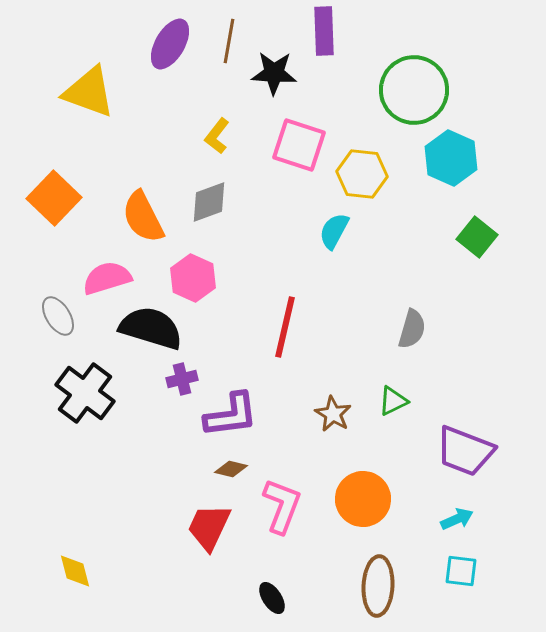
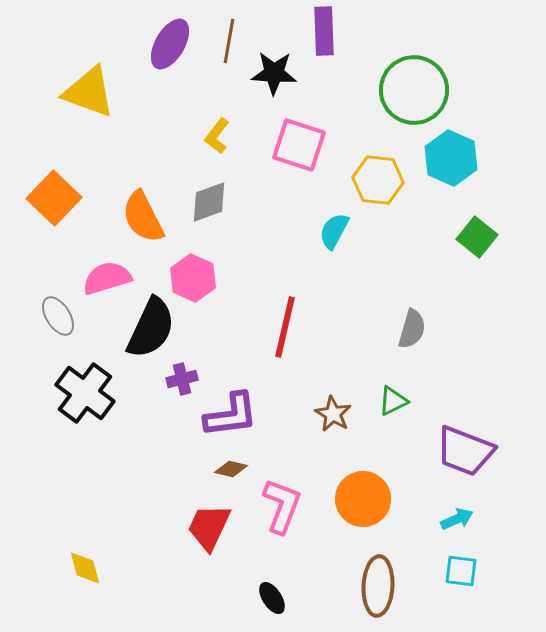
yellow hexagon: moved 16 px right, 6 px down
black semicircle: rotated 98 degrees clockwise
yellow diamond: moved 10 px right, 3 px up
